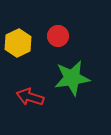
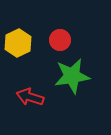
red circle: moved 2 px right, 4 px down
green star: moved 2 px up
